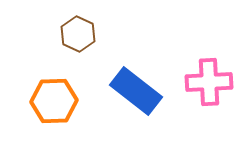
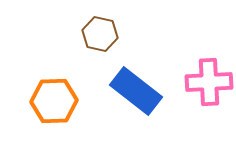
brown hexagon: moved 22 px right; rotated 12 degrees counterclockwise
